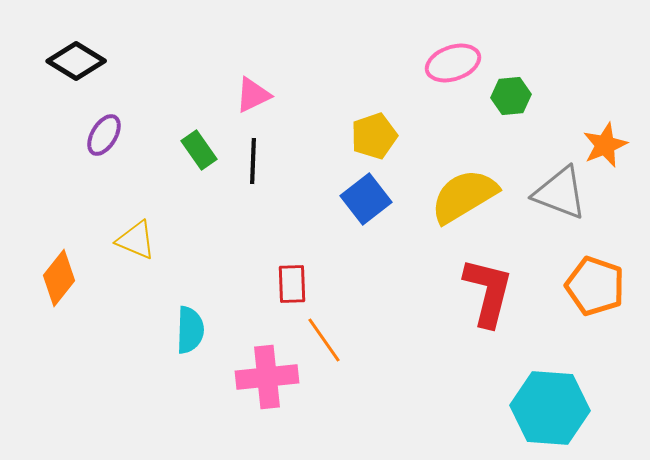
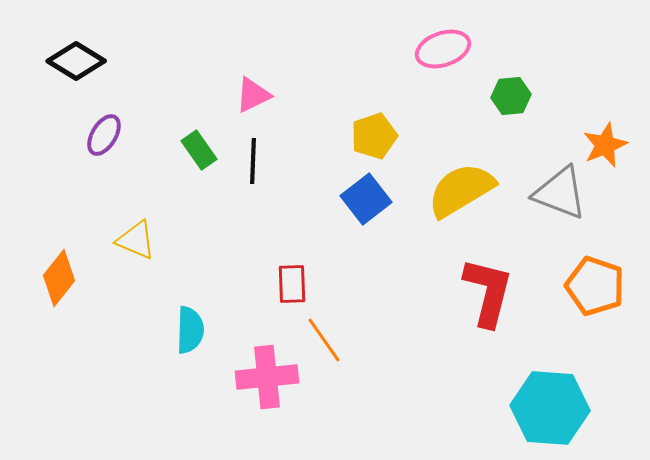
pink ellipse: moved 10 px left, 14 px up
yellow semicircle: moved 3 px left, 6 px up
